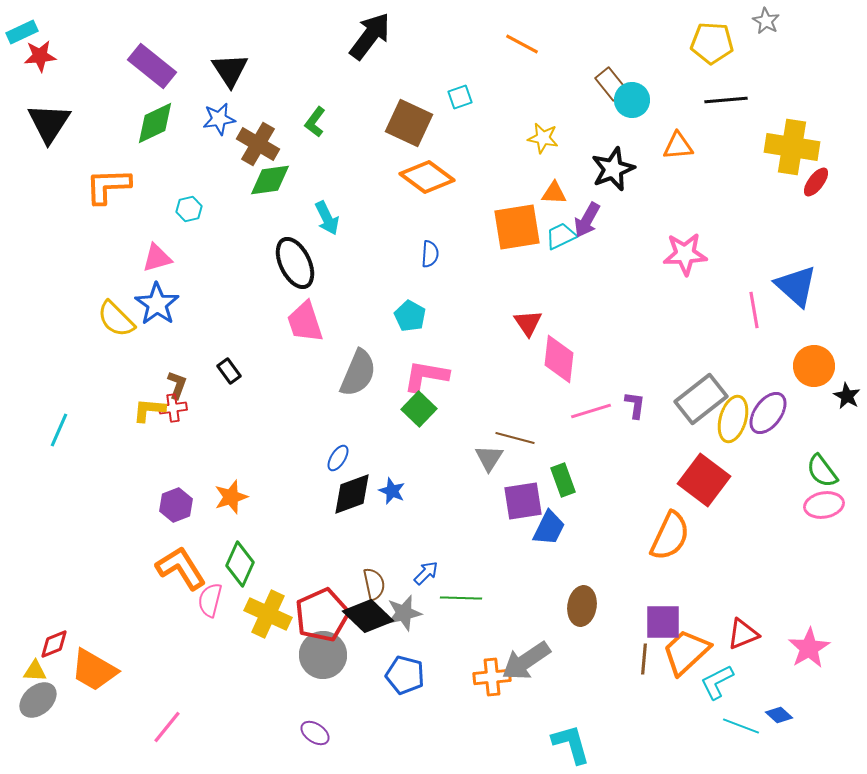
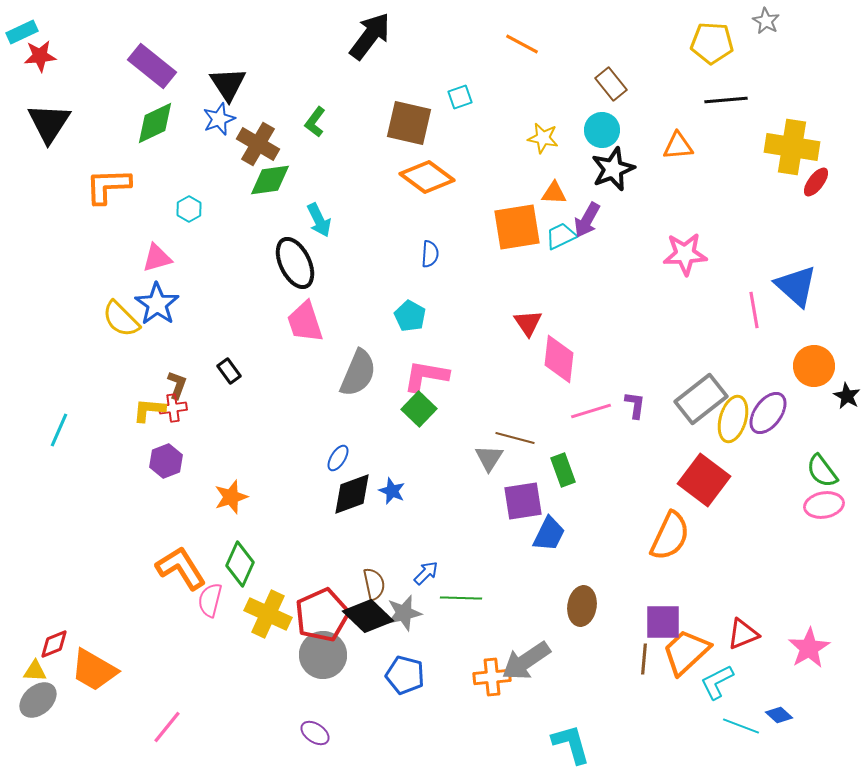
black triangle at (230, 70): moved 2 px left, 14 px down
cyan circle at (632, 100): moved 30 px left, 30 px down
blue star at (219, 119): rotated 12 degrees counterclockwise
brown square at (409, 123): rotated 12 degrees counterclockwise
cyan hexagon at (189, 209): rotated 15 degrees counterclockwise
cyan arrow at (327, 218): moved 8 px left, 2 px down
yellow semicircle at (116, 319): moved 5 px right
green rectangle at (563, 480): moved 10 px up
purple hexagon at (176, 505): moved 10 px left, 44 px up
blue trapezoid at (549, 528): moved 6 px down
